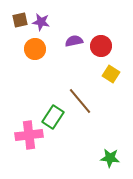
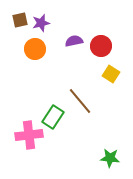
purple star: moved 1 px down; rotated 24 degrees counterclockwise
